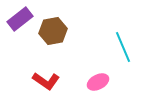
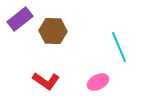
brown hexagon: rotated 12 degrees clockwise
cyan line: moved 4 px left
